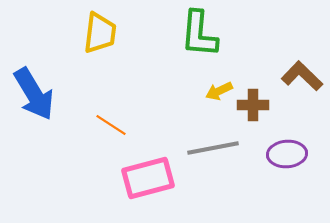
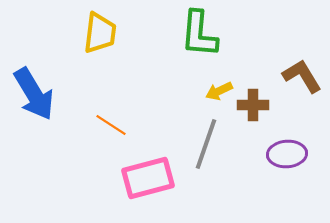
brown L-shape: rotated 15 degrees clockwise
gray line: moved 7 px left, 4 px up; rotated 60 degrees counterclockwise
